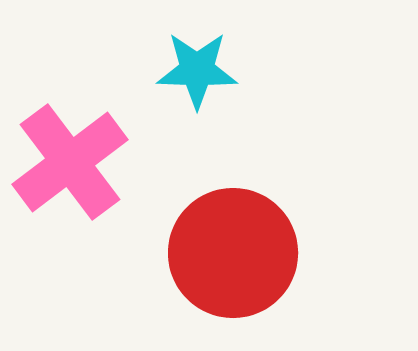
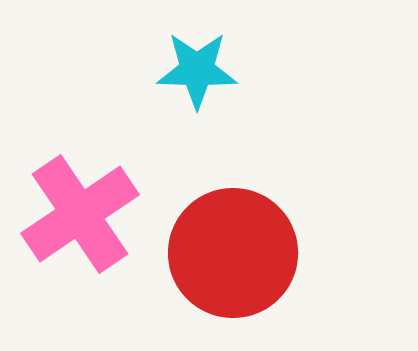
pink cross: moved 10 px right, 52 px down; rotated 3 degrees clockwise
